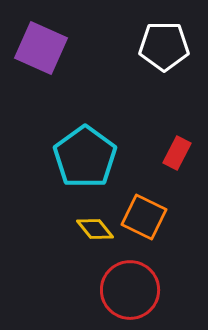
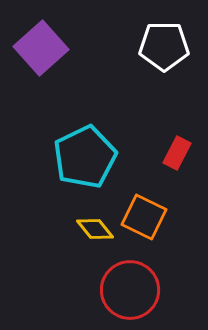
purple square: rotated 24 degrees clockwise
cyan pentagon: rotated 10 degrees clockwise
